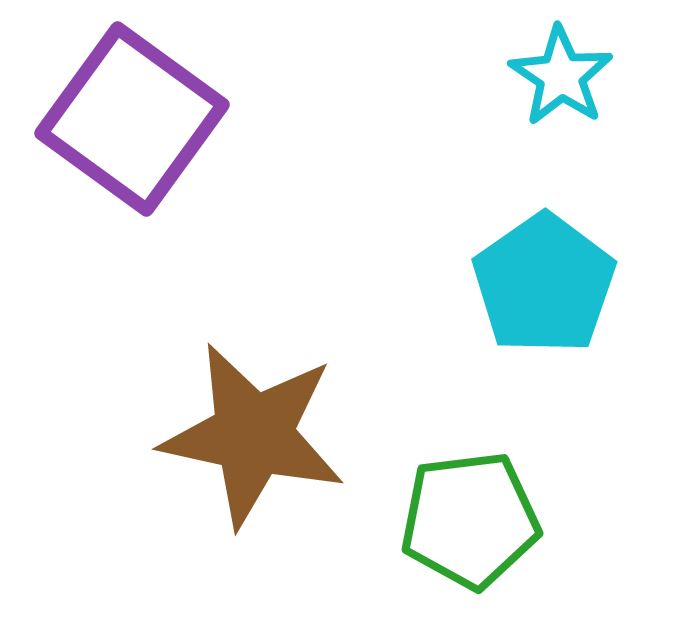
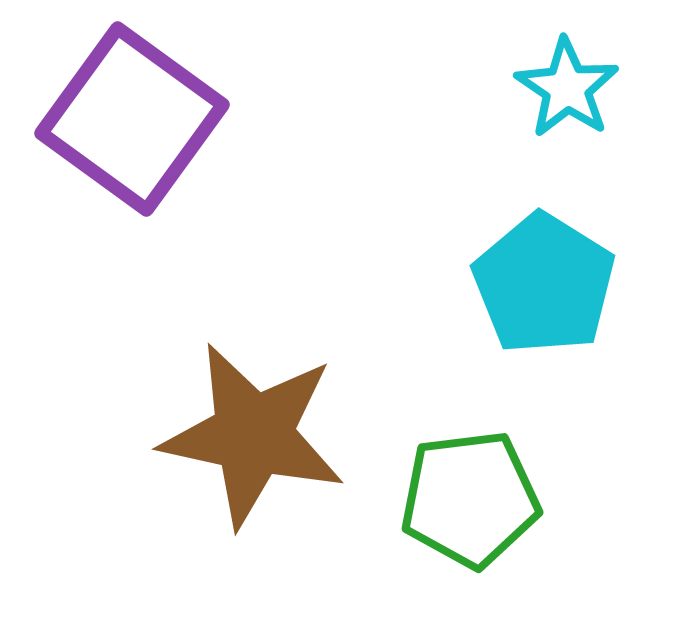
cyan star: moved 6 px right, 12 px down
cyan pentagon: rotated 5 degrees counterclockwise
green pentagon: moved 21 px up
